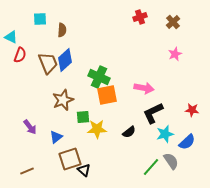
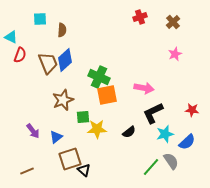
purple arrow: moved 3 px right, 4 px down
